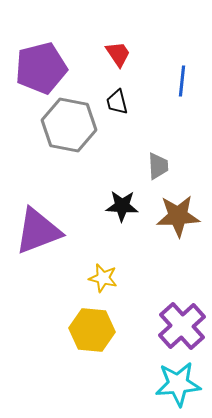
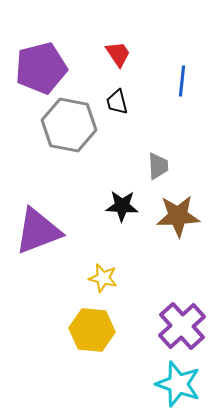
cyan star: rotated 24 degrees clockwise
